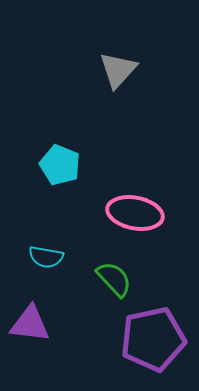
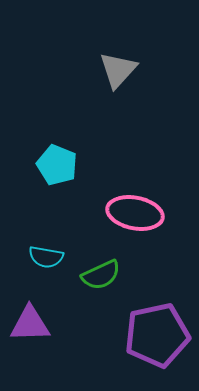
cyan pentagon: moved 3 px left
green semicircle: moved 13 px left, 4 px up; rotated 108 degrees clockwise
purple triangle: rotated 9 degrees counterclockwise
purple pentagon: moved 4 px right, 4 px up
